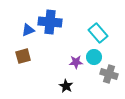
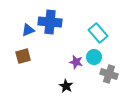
purple star: rotated 16 degrees clockwise
